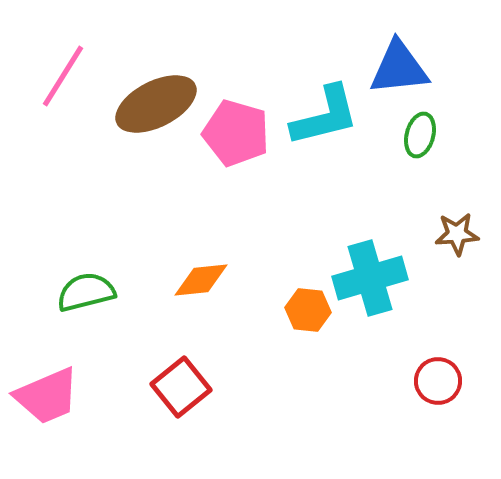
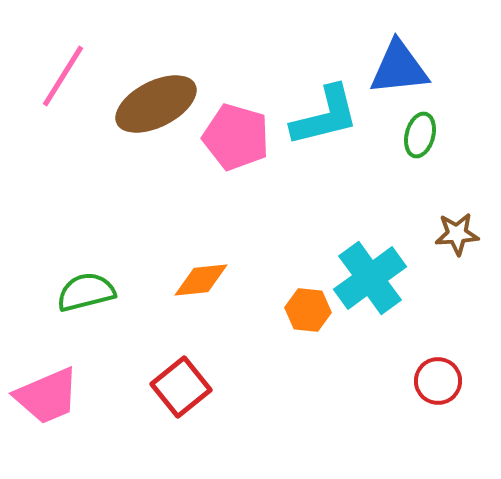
pink pentagon: moved 4 px down
cyan cross: rotated 20 degrees counterclockwise
